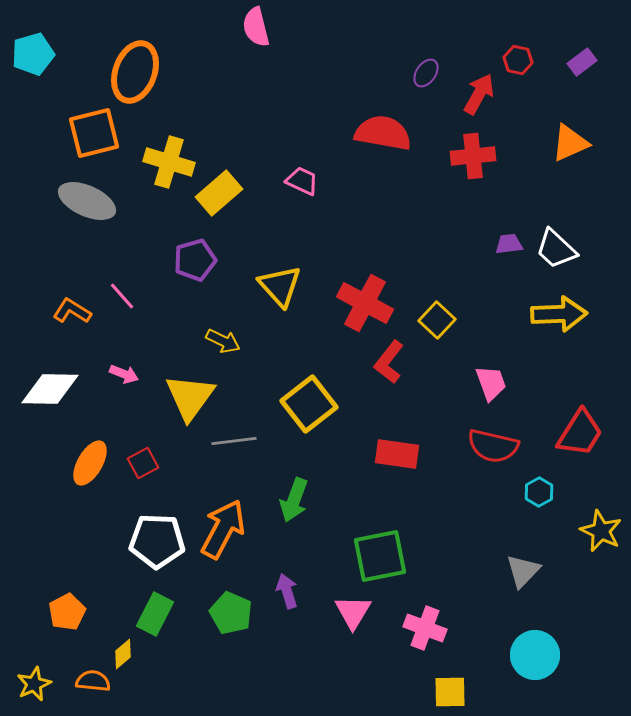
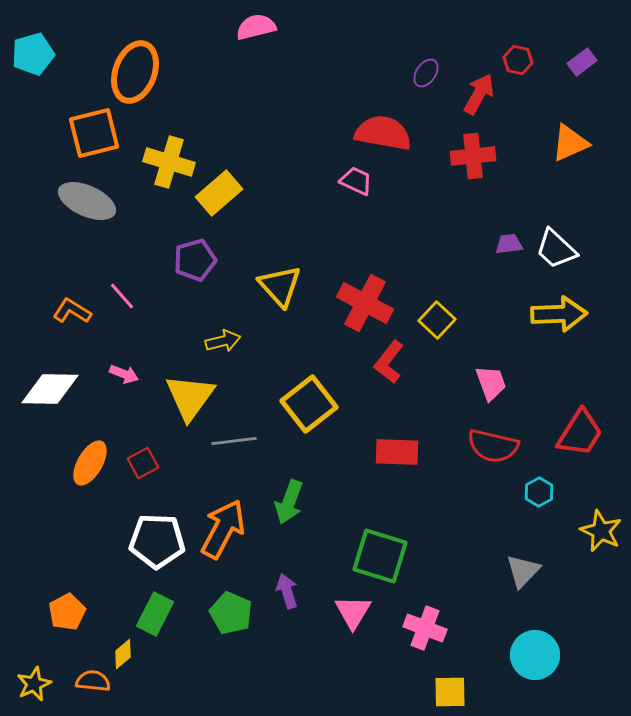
pink semicircle at (256, 27): rotated 90 degrees clockwise
pink trapezoid at (302, 181): moved 54 px right
yellow arrow at (223, 341): rotated 40 degrees counterclockwise
red rectangle at (397, 454): moved 2 px up; rotated 6 degrees counterclockwise
green arrow at (294, 500): moved 5 px left, 2 px down
green square at (380, 556): rotated 28 degrees clockwise
